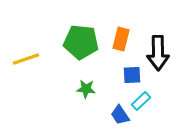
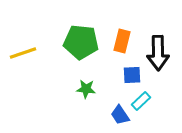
orange rectangle: moved 1 px right, 2 px down
yellow line: moved 3 px left, 6 px up
